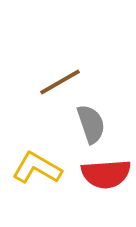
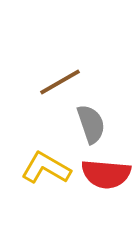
yellow L-shape: moved 9 px right
red semicircle: rotated 9 degrees clockwise
